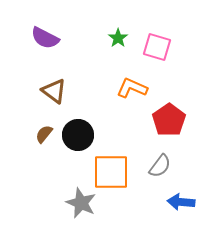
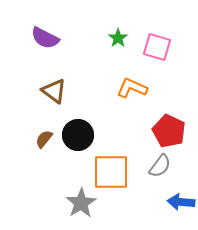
red pentagon: moved 11 px down; rotated 12 degrees counterclockwise
brown semicircle: moved 5 px down
gray star: rotated 16 degrees clockwise
